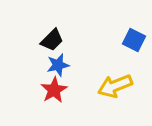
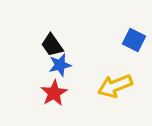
black trapezoid: moved 5 px down; rotated 100 degrees clockwise
blue star: moved 2 px right
red star: moved 3 px down
